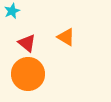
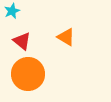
red triangle: moved 5 px left, 2 px up
